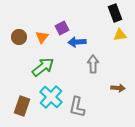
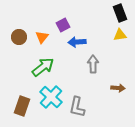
black rectangle: moved 5 px right
purple square: moved 1 px right, 3 px up
